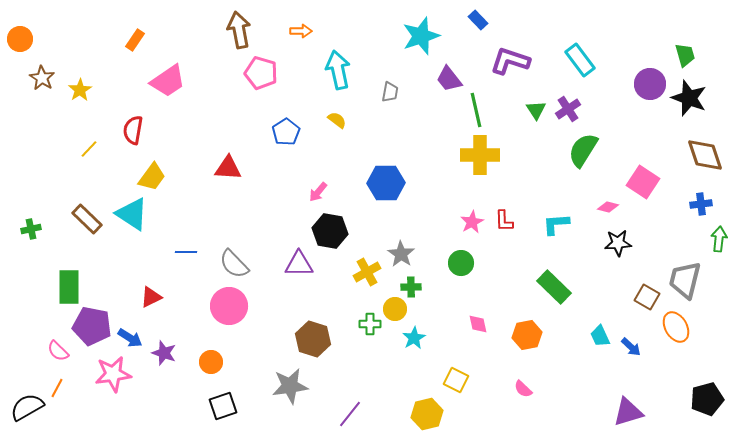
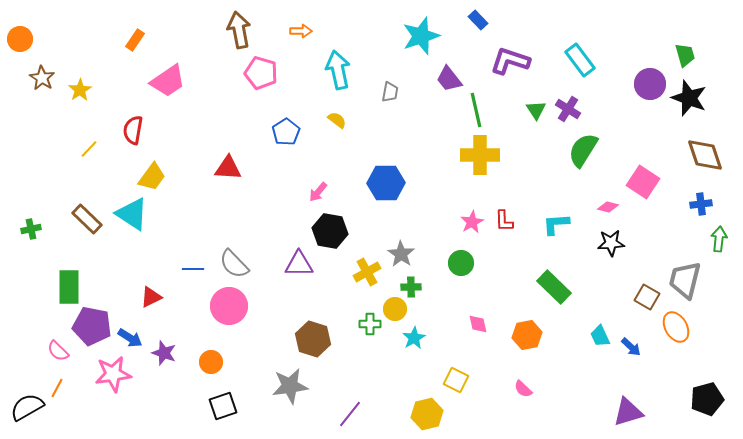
purple cross at (568, 109): rotated 25 degrees counterclockwise
black star at (618, 243): moved 7 px left
blue line at (186, 252): moved 7 px right, 17 px down
